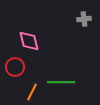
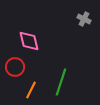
gray cross: rotated 32 degrees clockwise
green line: rotated 72 degrees counterclockwise
orange line: moved 1 px left, 2 px up
